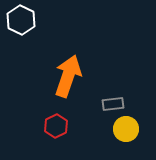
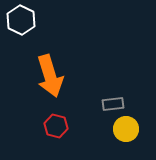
orange arrow: moved 18 px left; rotated 144 degrees clockwise
red hexagon: rotated 20 degrees counterclockwise
